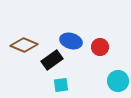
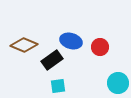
cyan circle: moved 2 px down
cyan square: moved 3 px left, 1 px down
